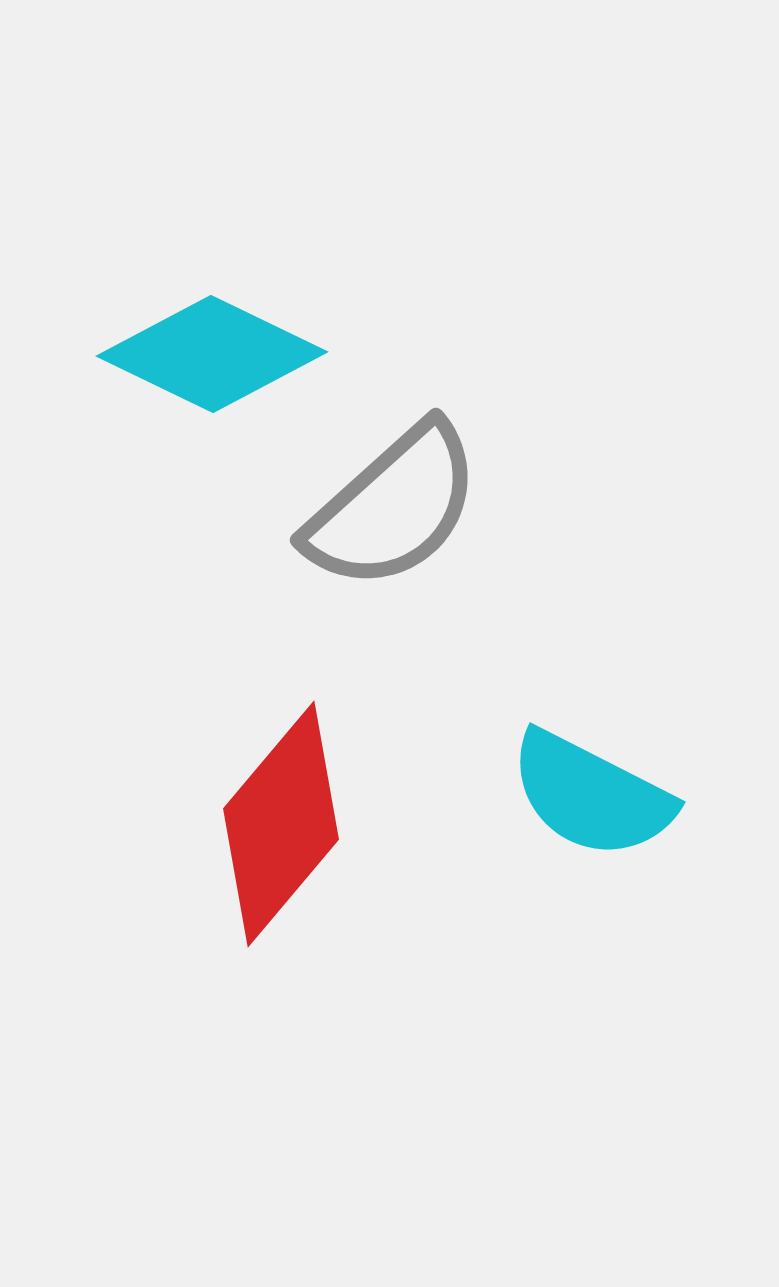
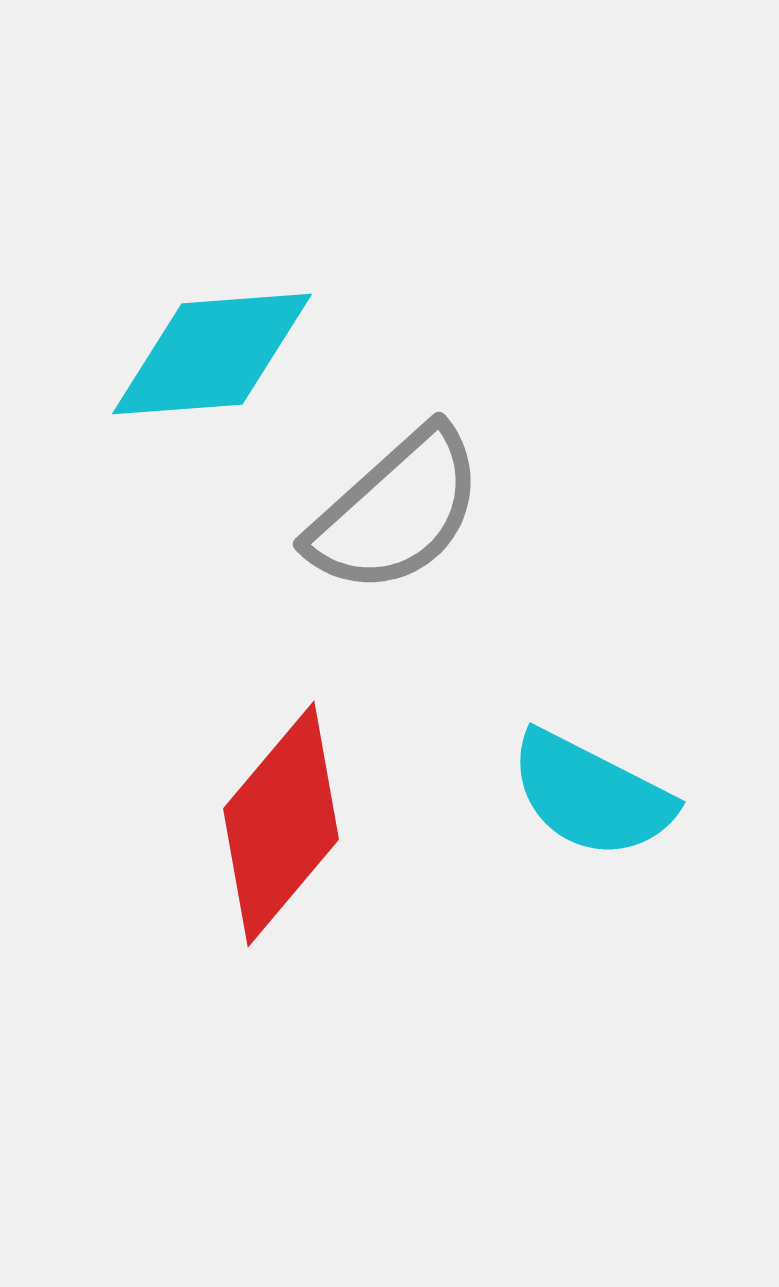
cyan diamond: rotated 30 degrees counterclockwise
gray semicircle: moved 3 px right, 4 px down
